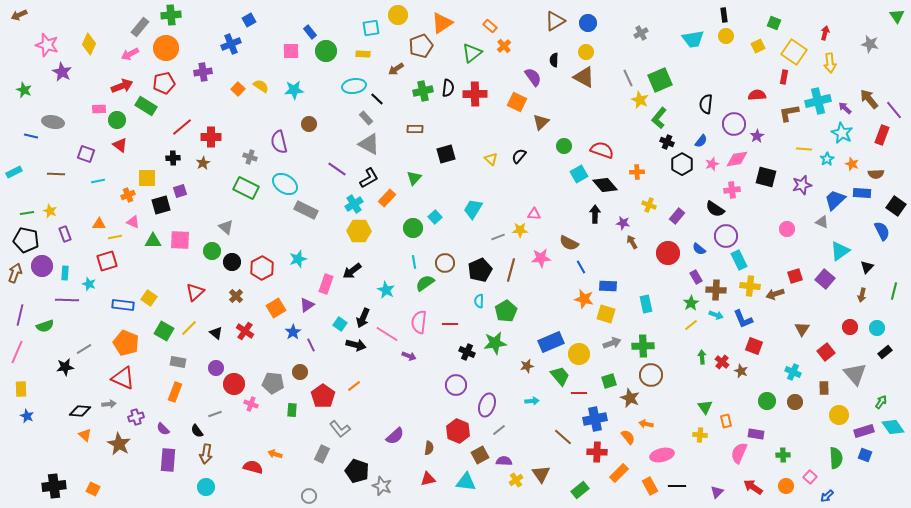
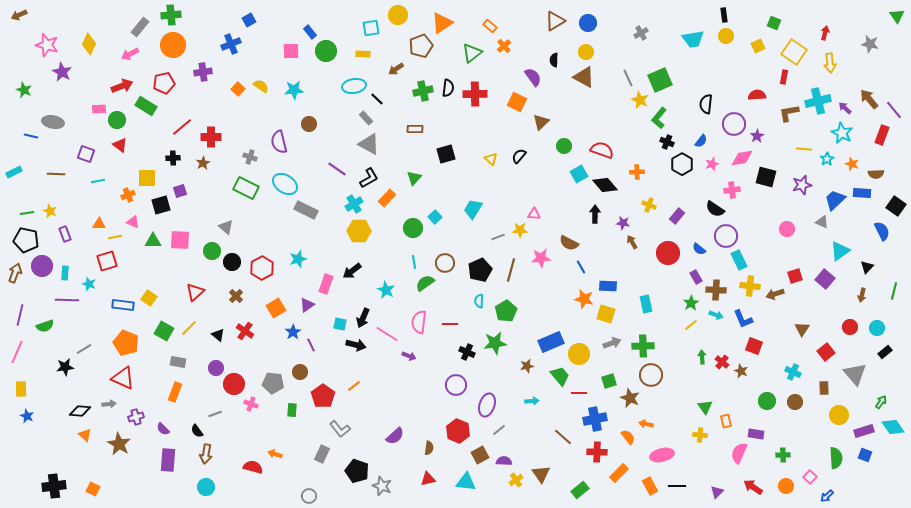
orange circle at (166, 48): moved 7 px right, 3 px up
pink diamond at (737, 159): moved 5 px right, 1 px up
cyan square at (340, 324): rotated 24 degrees counterclockwise
black triangle at (216, 333): moved 2 px right, 2 px down
